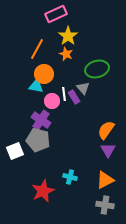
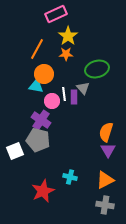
orange star: rotated 24 degrees counterclockwise
purple rectangle: rotated 32 degrees clockwise
orange semicircle: moved 2 px down; rotated 18 degrees counterclockwise
